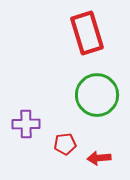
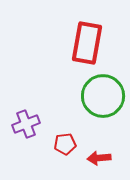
red rectangle: moved 10 px down; rotated 27 degrees clockwise
green circle: moved 6 px right, 1 px down
purple cross: rotated 20 degrees counterclockwise
